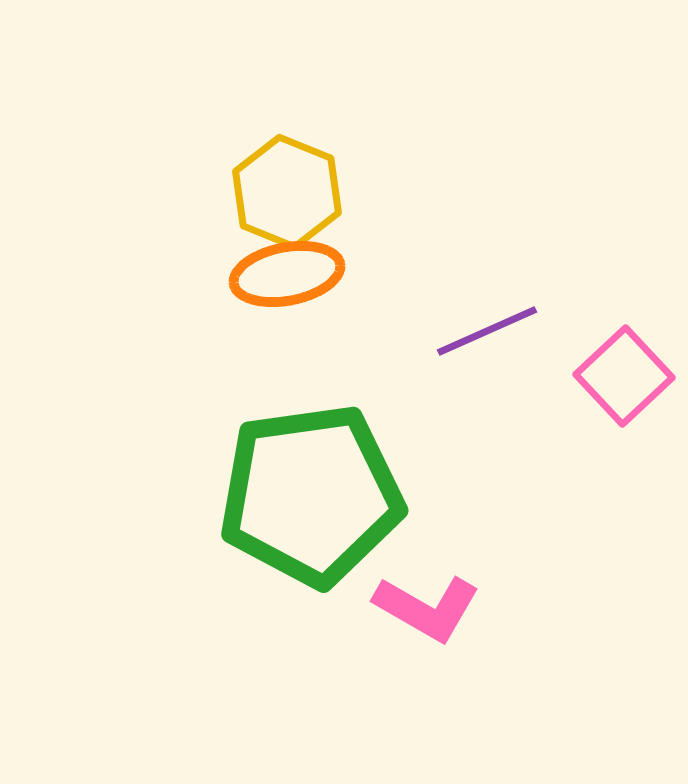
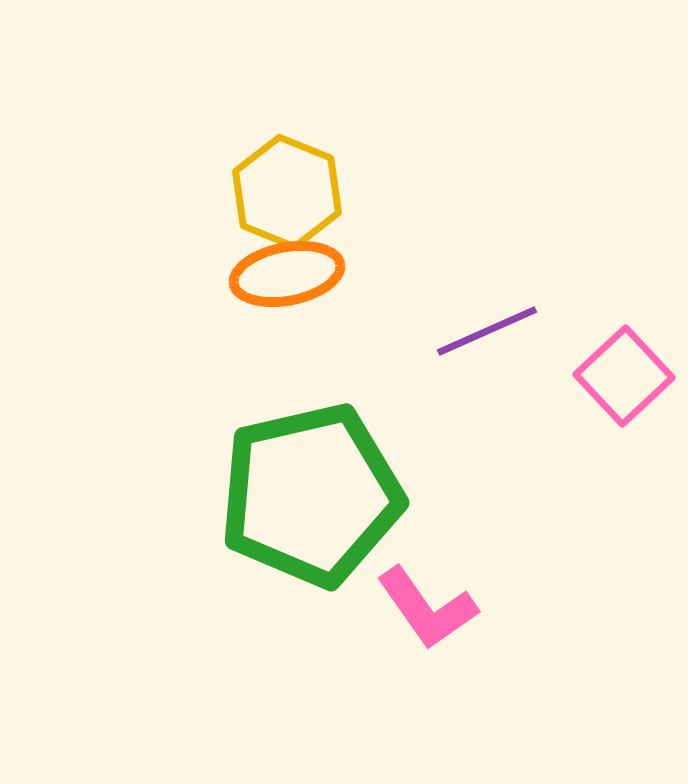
green pentagon: rotated 5 degrees counterclockwise
pink L-shape: rotated 25 degrees clockwise
